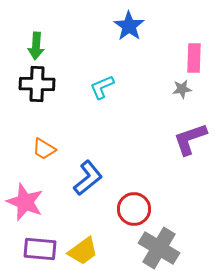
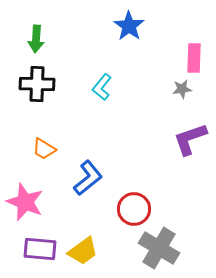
green arrow: moved 7 px up
cyan L-shape: rotated 28 degrees counterclockwise
